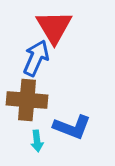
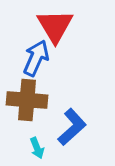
red triangle: moved 1 px right, 1 px up
blue L-shape: rotated 63 degrees counterclockwise
cyan arrow: moved 7 px down; rotated 15 degrees counterclockwise
